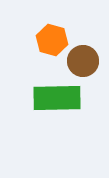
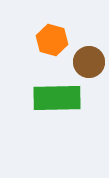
brown circle: moved 6 px right, 1 px down
